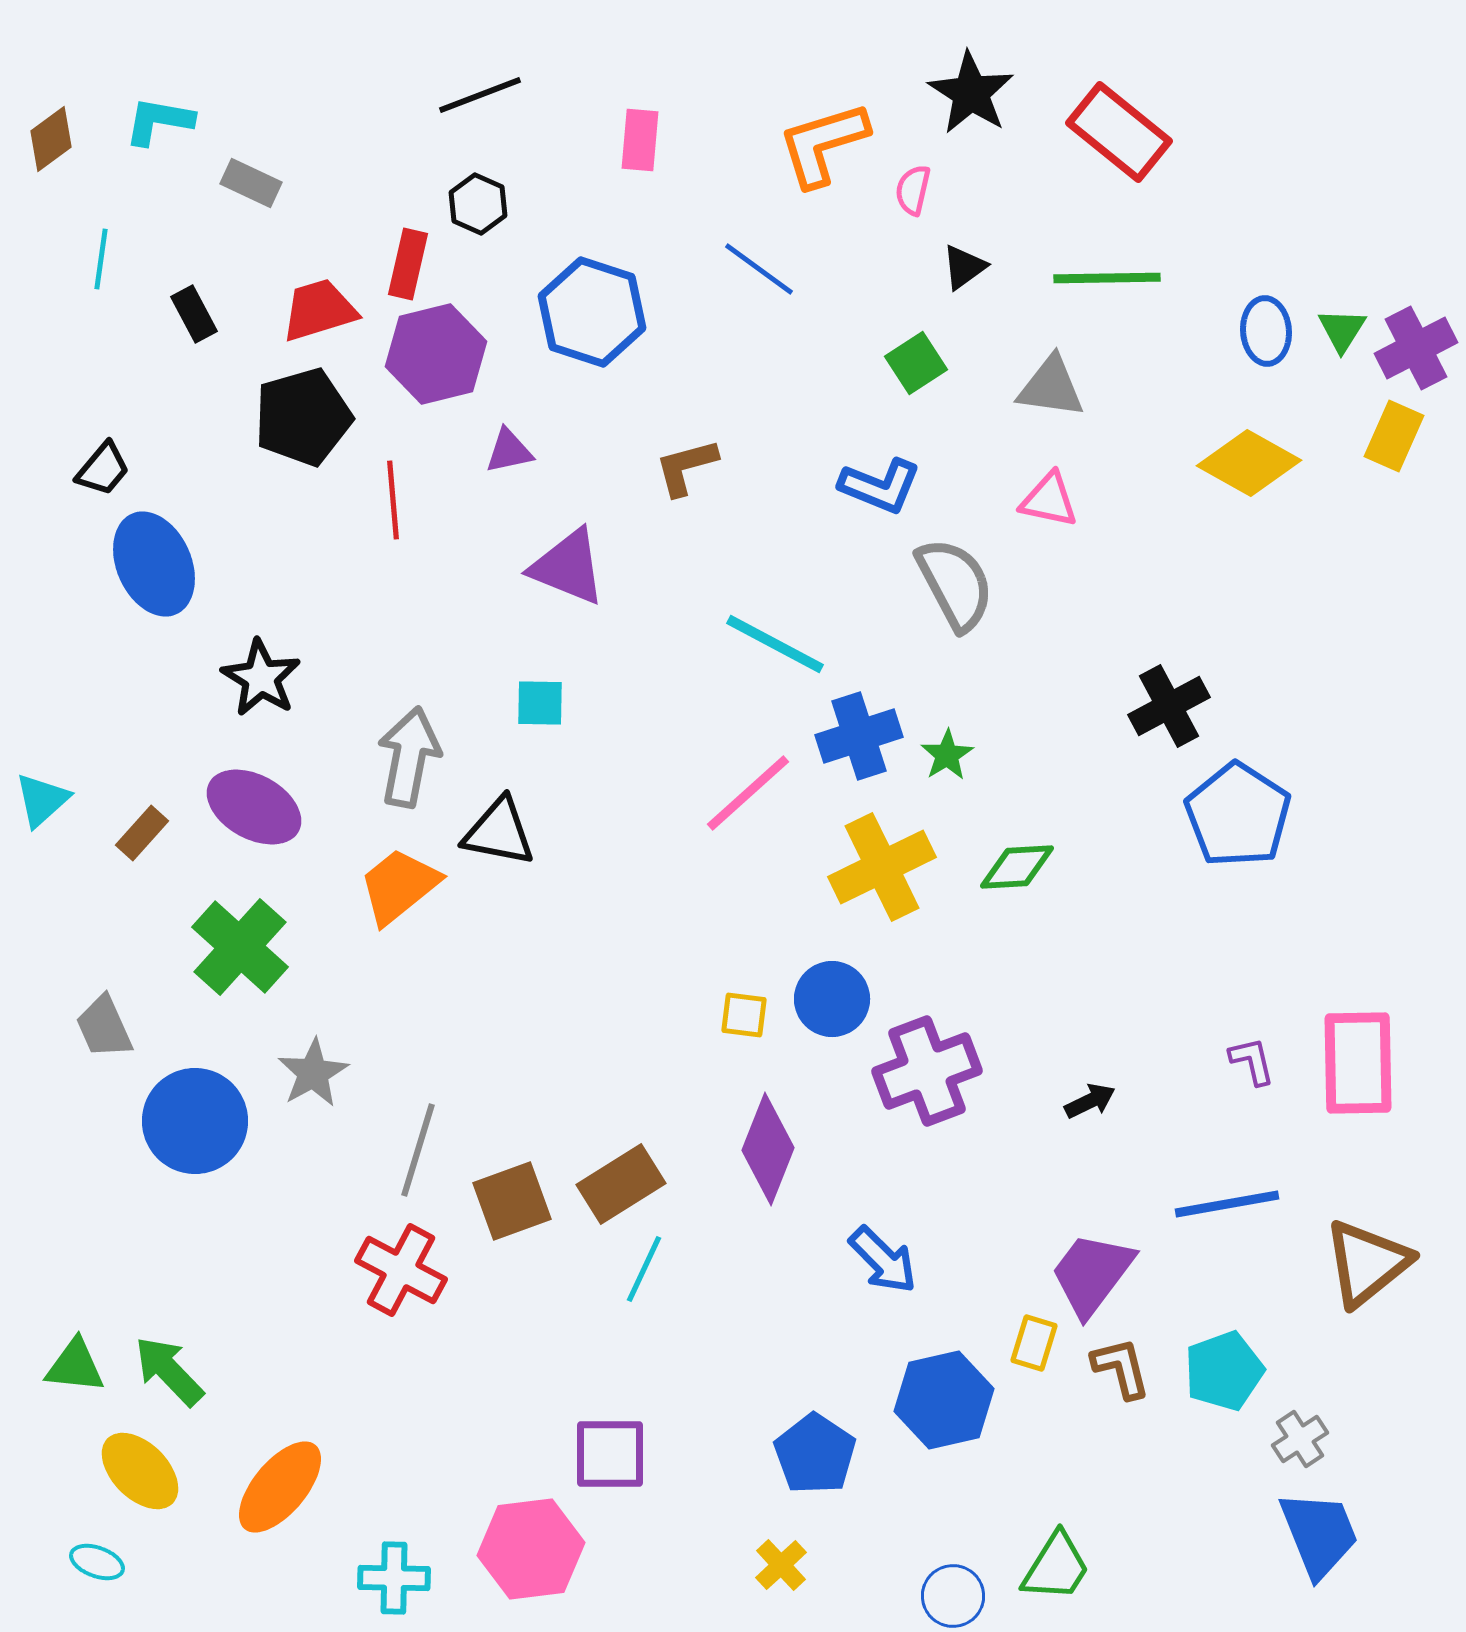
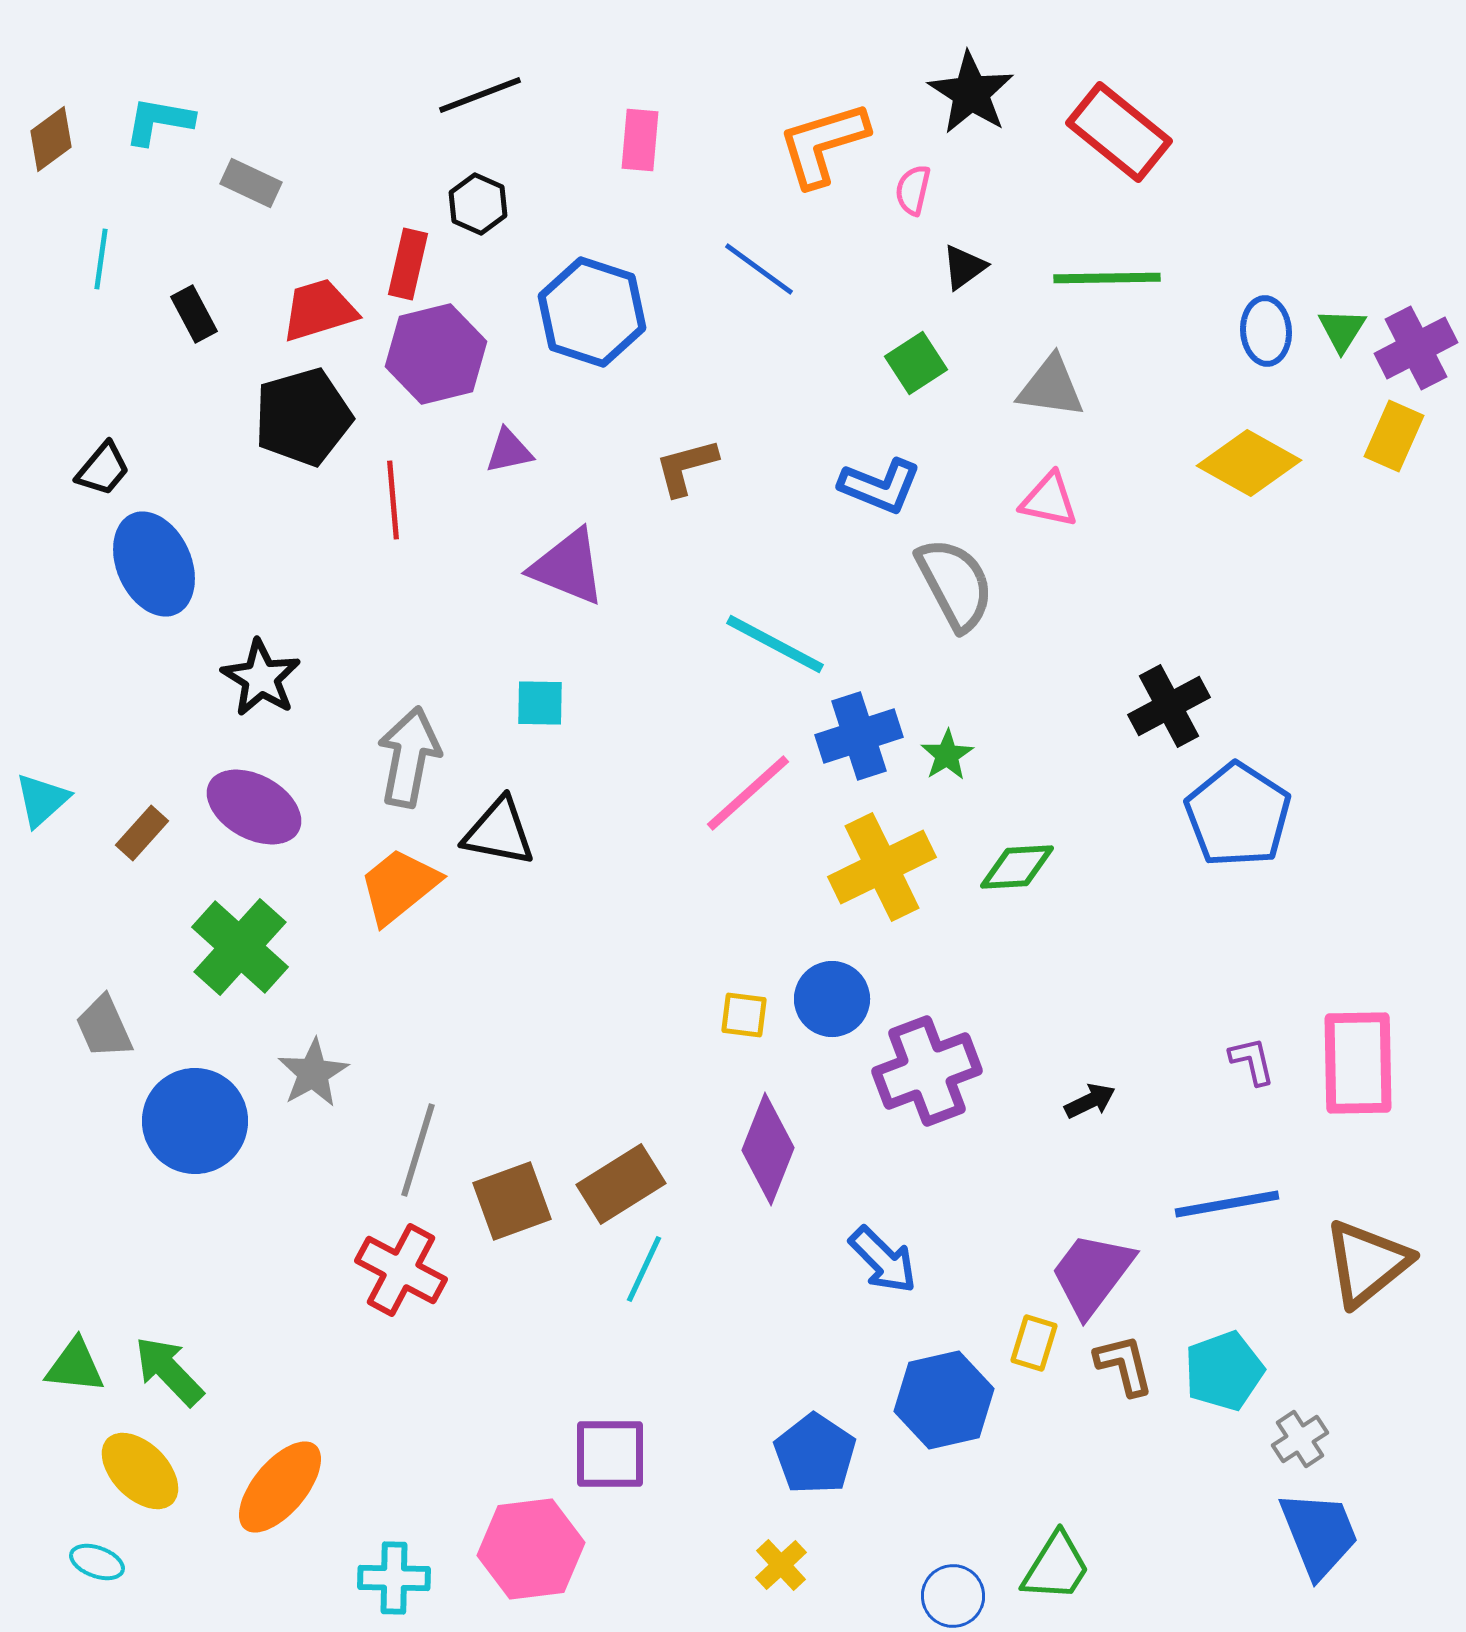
brown L-shape at (1121, 1368): moved 3 px right, 3 px up
